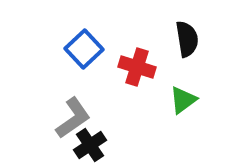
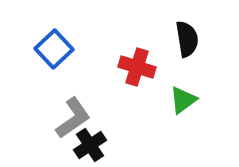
blue square: moved 30 px left
